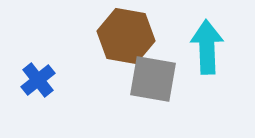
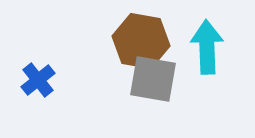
brown hexagon: moved 15 px right, 5 px down
